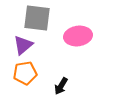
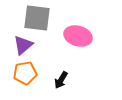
pink ellipse: rotated 24 degrees clockwise
black arrow: moved 6 px up
